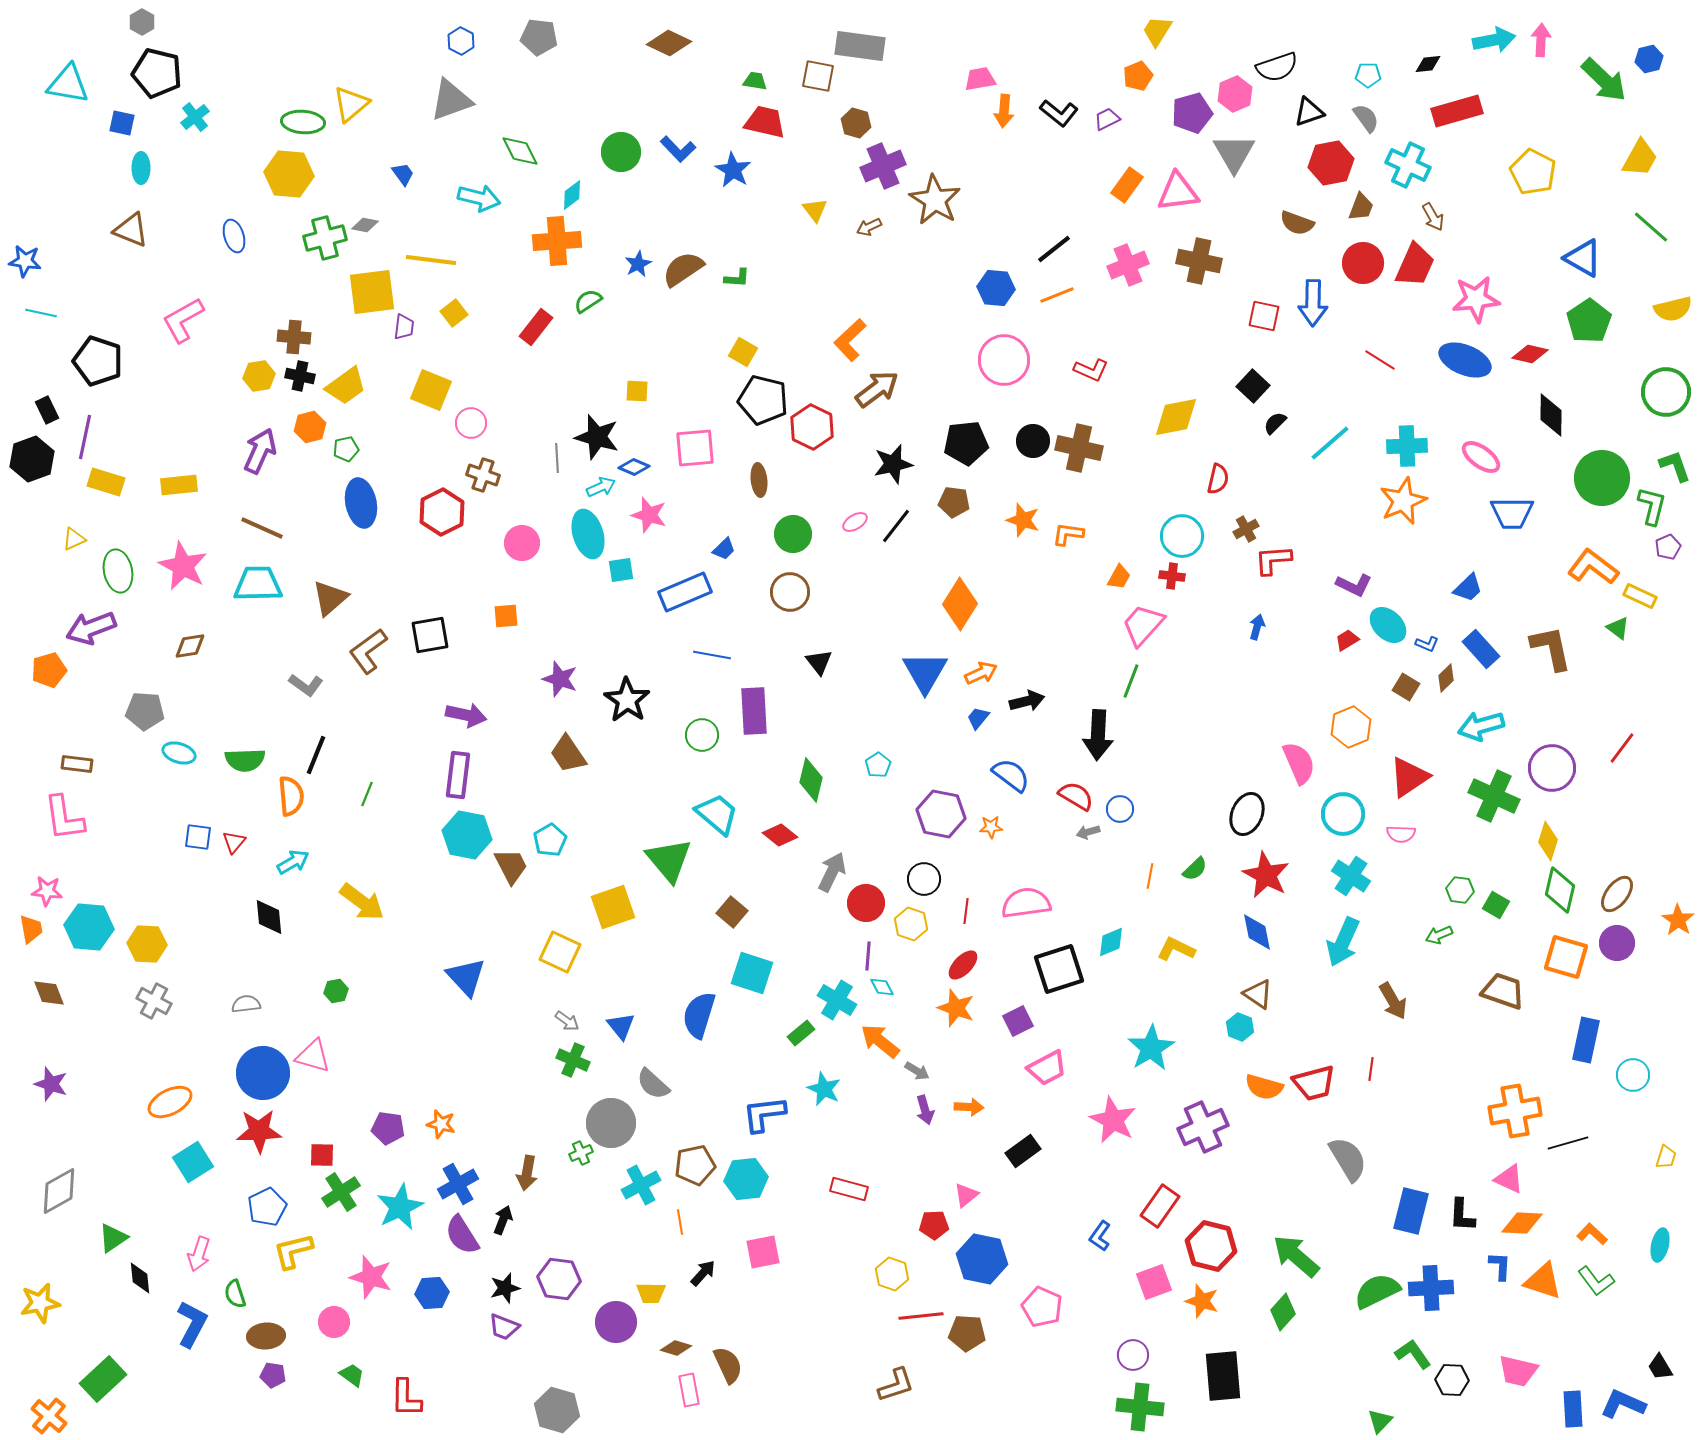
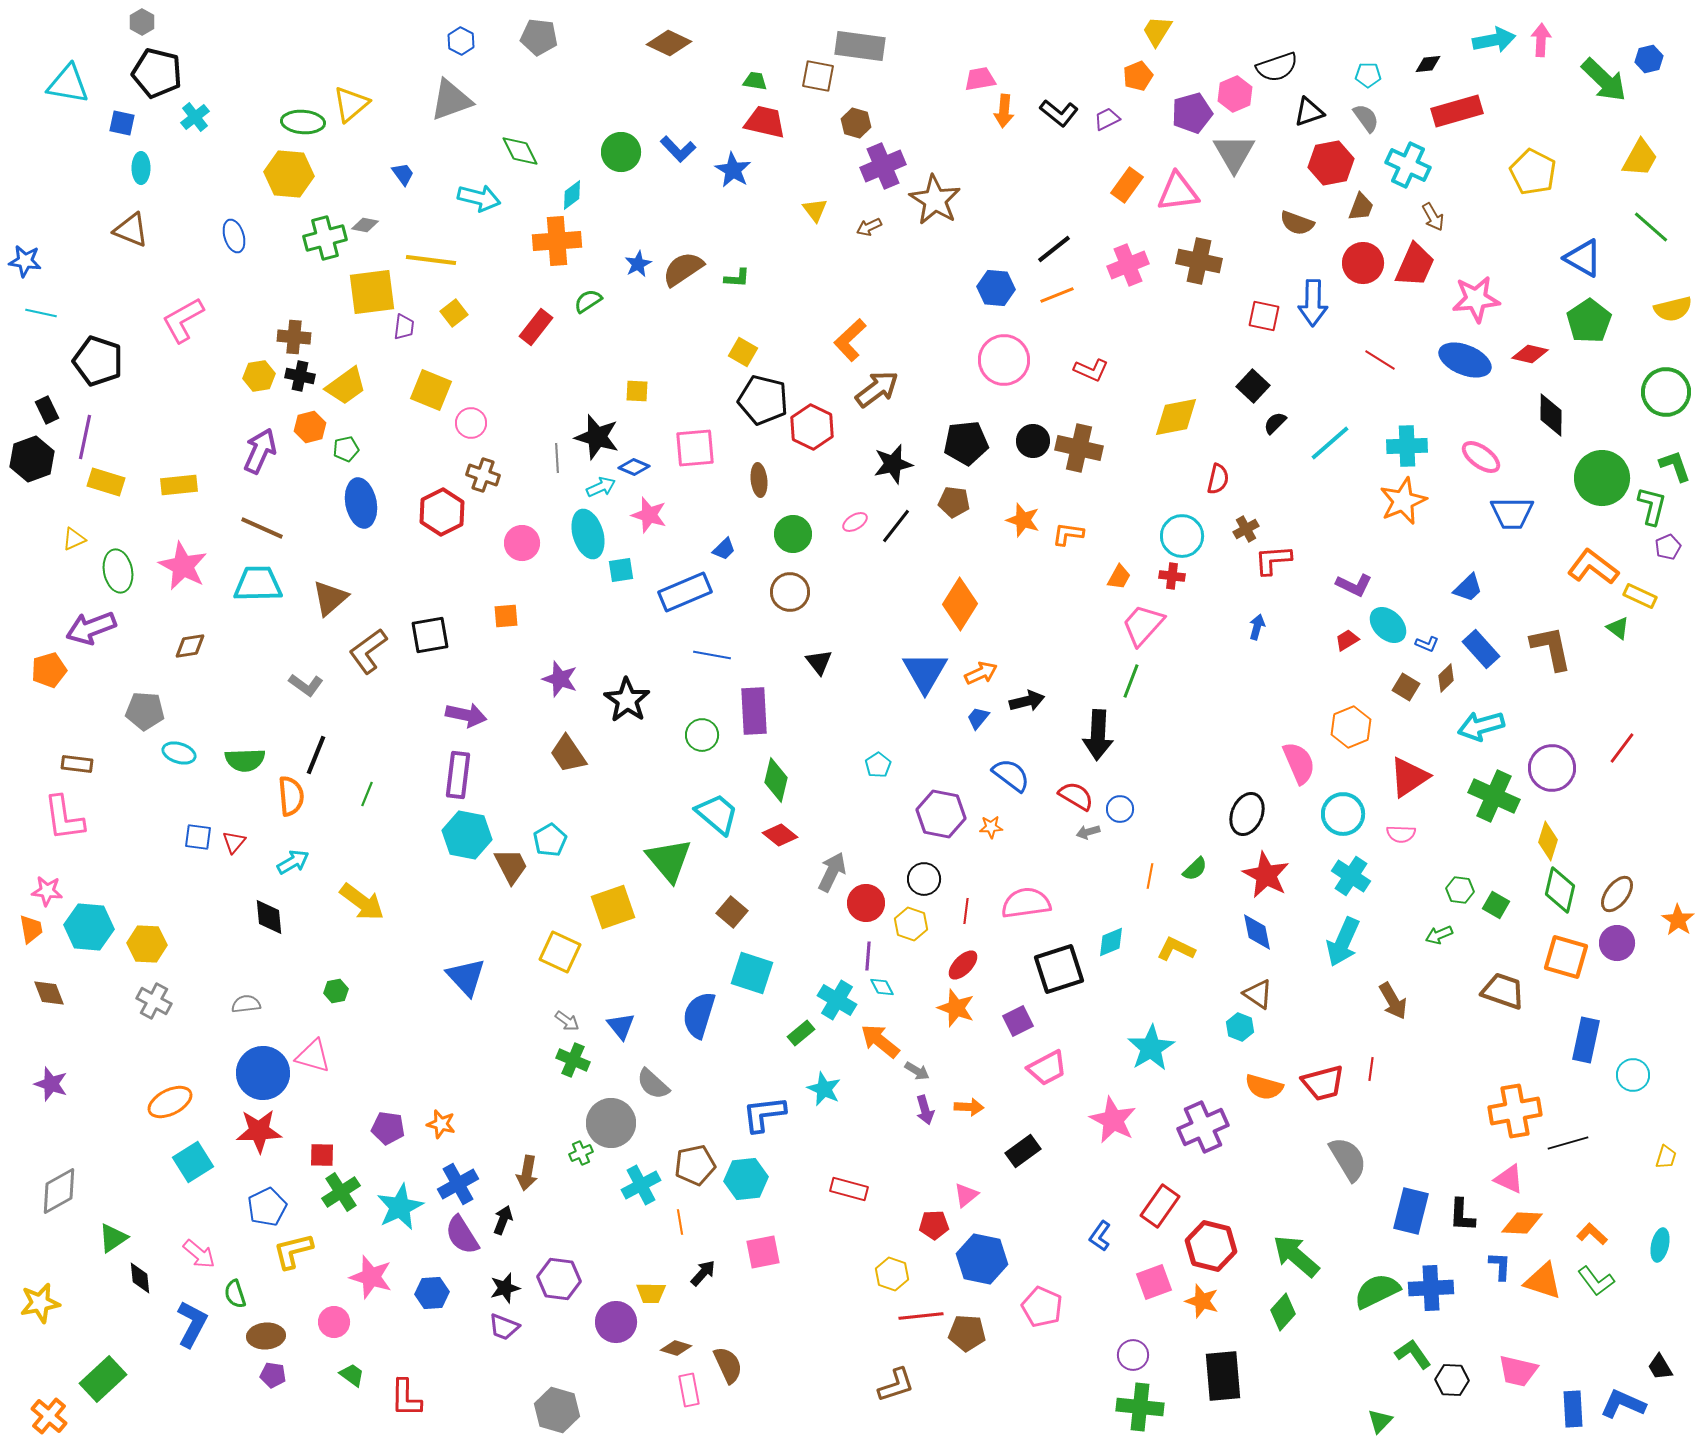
green diamond at (811, 780): moved 35 px left
red trapezoid at (1314, 1083): moved 9 px right
pink arrow at (199, 1254): rotated 68 degrees counterclockwise
